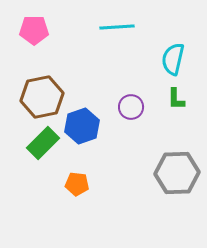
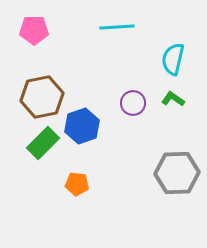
green L-shape: moved 3 px left; rotated 125 degrees clockwise
purple circle: moved 2 px right, 4 px up
